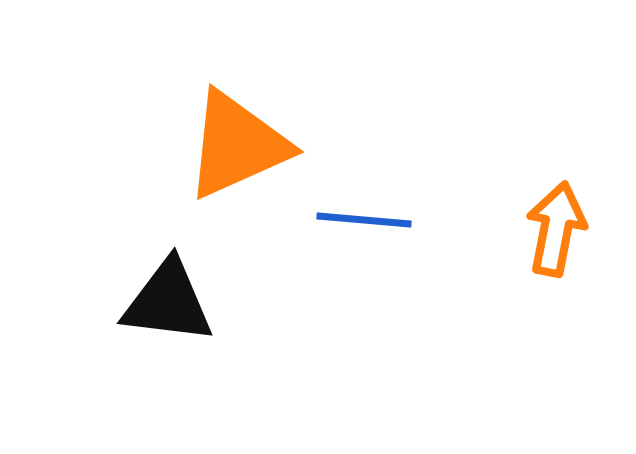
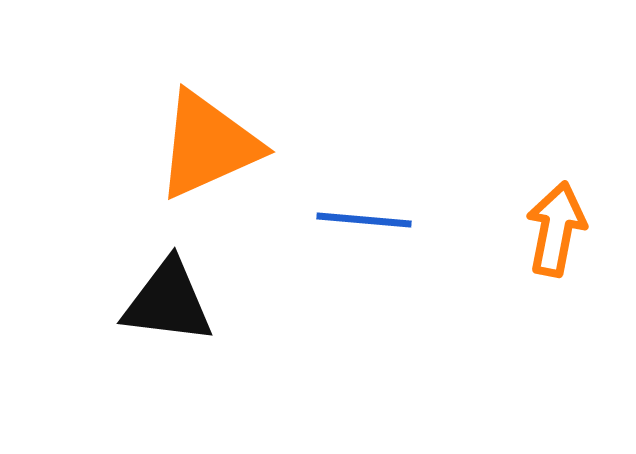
orange triangle: moved 29 px left
